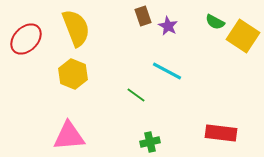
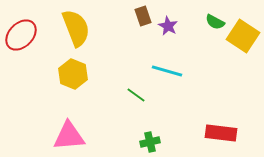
red ellipse: moved 5 px left, 4 px up
cyan line: rotated 12 degrees counterclockwise
